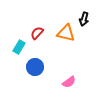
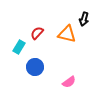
orange triangle: moved 1 px right, 1 px down
